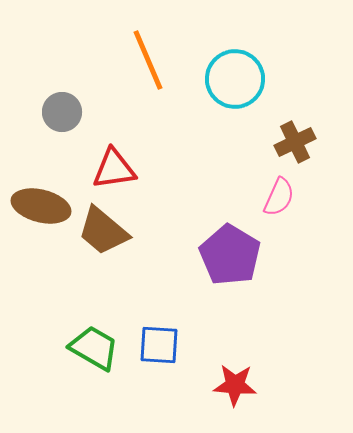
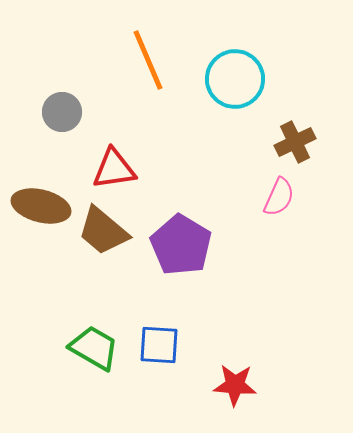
purple pentagon: moved 49 px left, 10 px up
